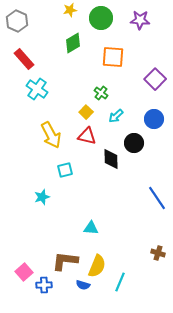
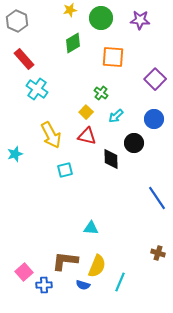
cyan star: moved 27 px left, 43 px up
